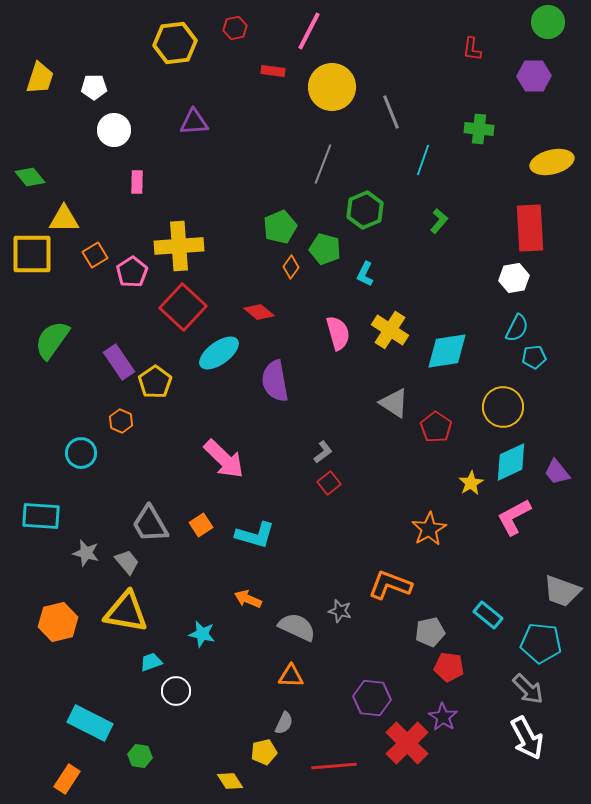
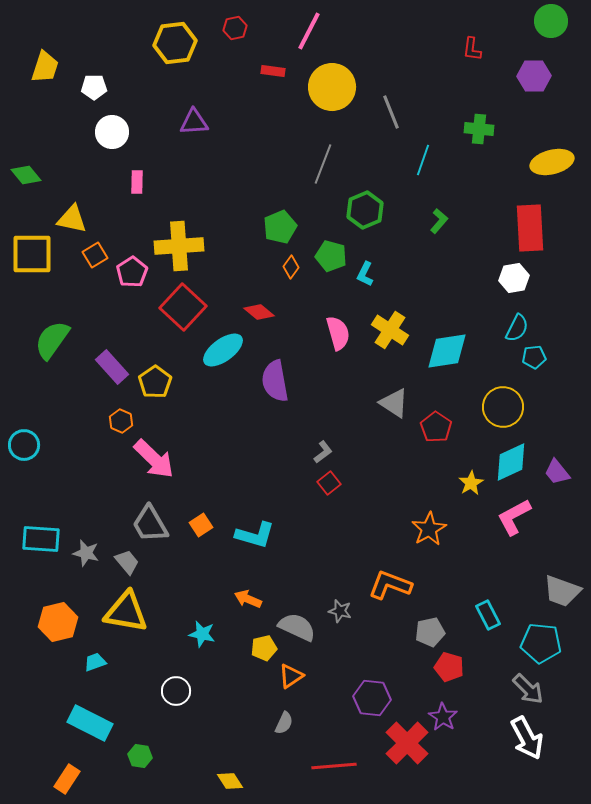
green circle at (548, 22): moved 3 px right, 1 px up
yellow trapezoid at (40, 78): moved 5 px right, 11 px up
white circle at (114, 130): moved 2 px left, 2 px down
green diamond at (30, 177): moved 4 px left, 2 px up
yellow triangle at (64, 219): moved 8 px right; rotated 12 degrees clockwise
green pentagon at (325, 249): moved 6 px right, 7 px down
cyan ellipse at (219, 353): moved 4 px right, 3 px up
purple rectangle at (119, 362): moved 7 px left, 5 px down; rotated 8 degrees counterclockwise
cyan circle at (81, 453): moved 57 px left, 8 px up
pink arrow at (224, 459): moved 70 px left
cyan rectangle at (41, 516): moved 23 px down
cyan rectangle at (488, 615): rotated 24 degrees clockwise
cyan trapezoid at (151, 662): moved 56 px left
red pentagon at (449, 667): rotated 8 degrees clockwise
orange triangle at (291, 676): rotated 36 degrees counterclockwise
yellow pentagon at (264, 752): moved 104 px up
